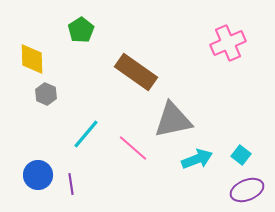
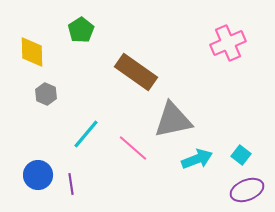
yellow diamond: moved 7 px up
